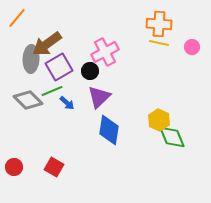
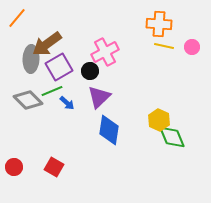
yellow line: moved 5 px right, 3 px down
